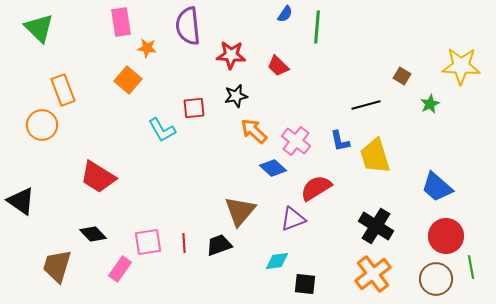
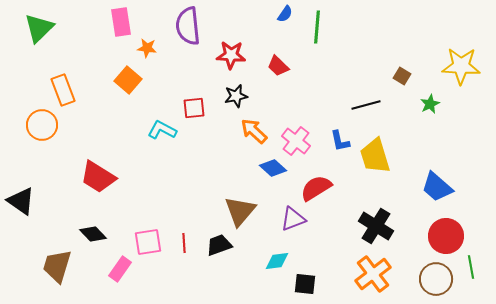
green triangle at (39, 28): rotated 32 degrees clockwise
cyan L-shape at (162, 130): rotated 148 degrees clockwise
